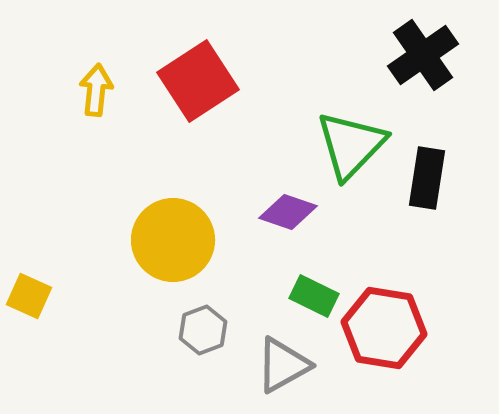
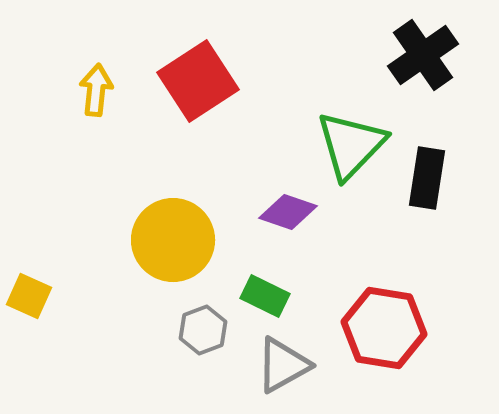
green rectangle: moved 49 px left
